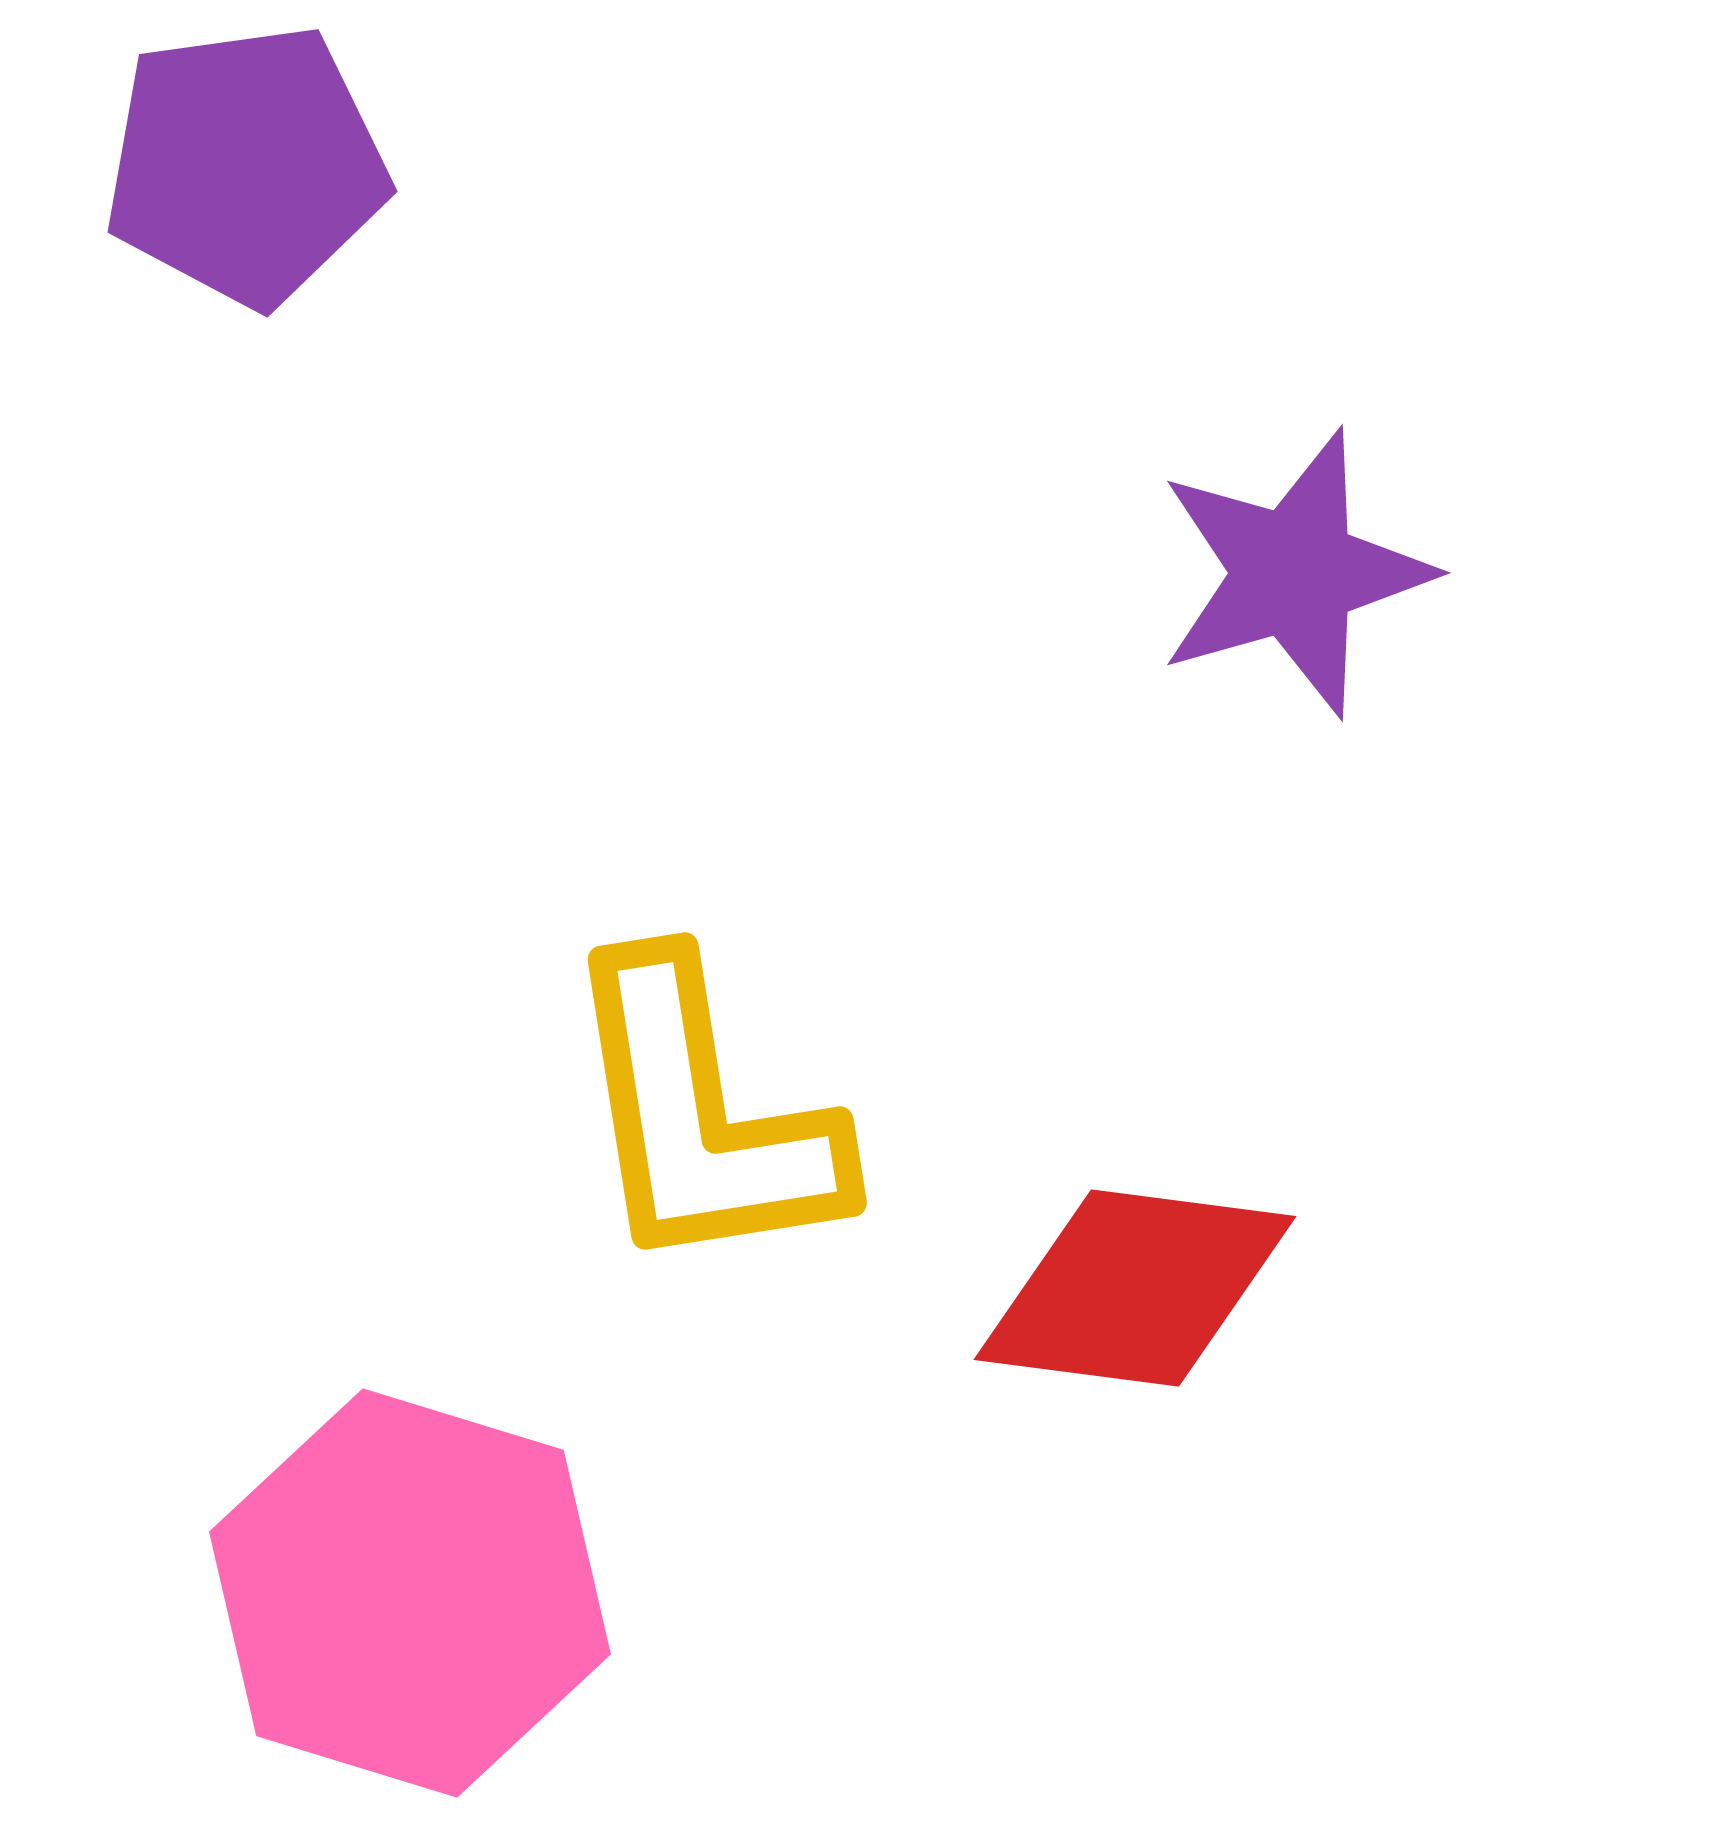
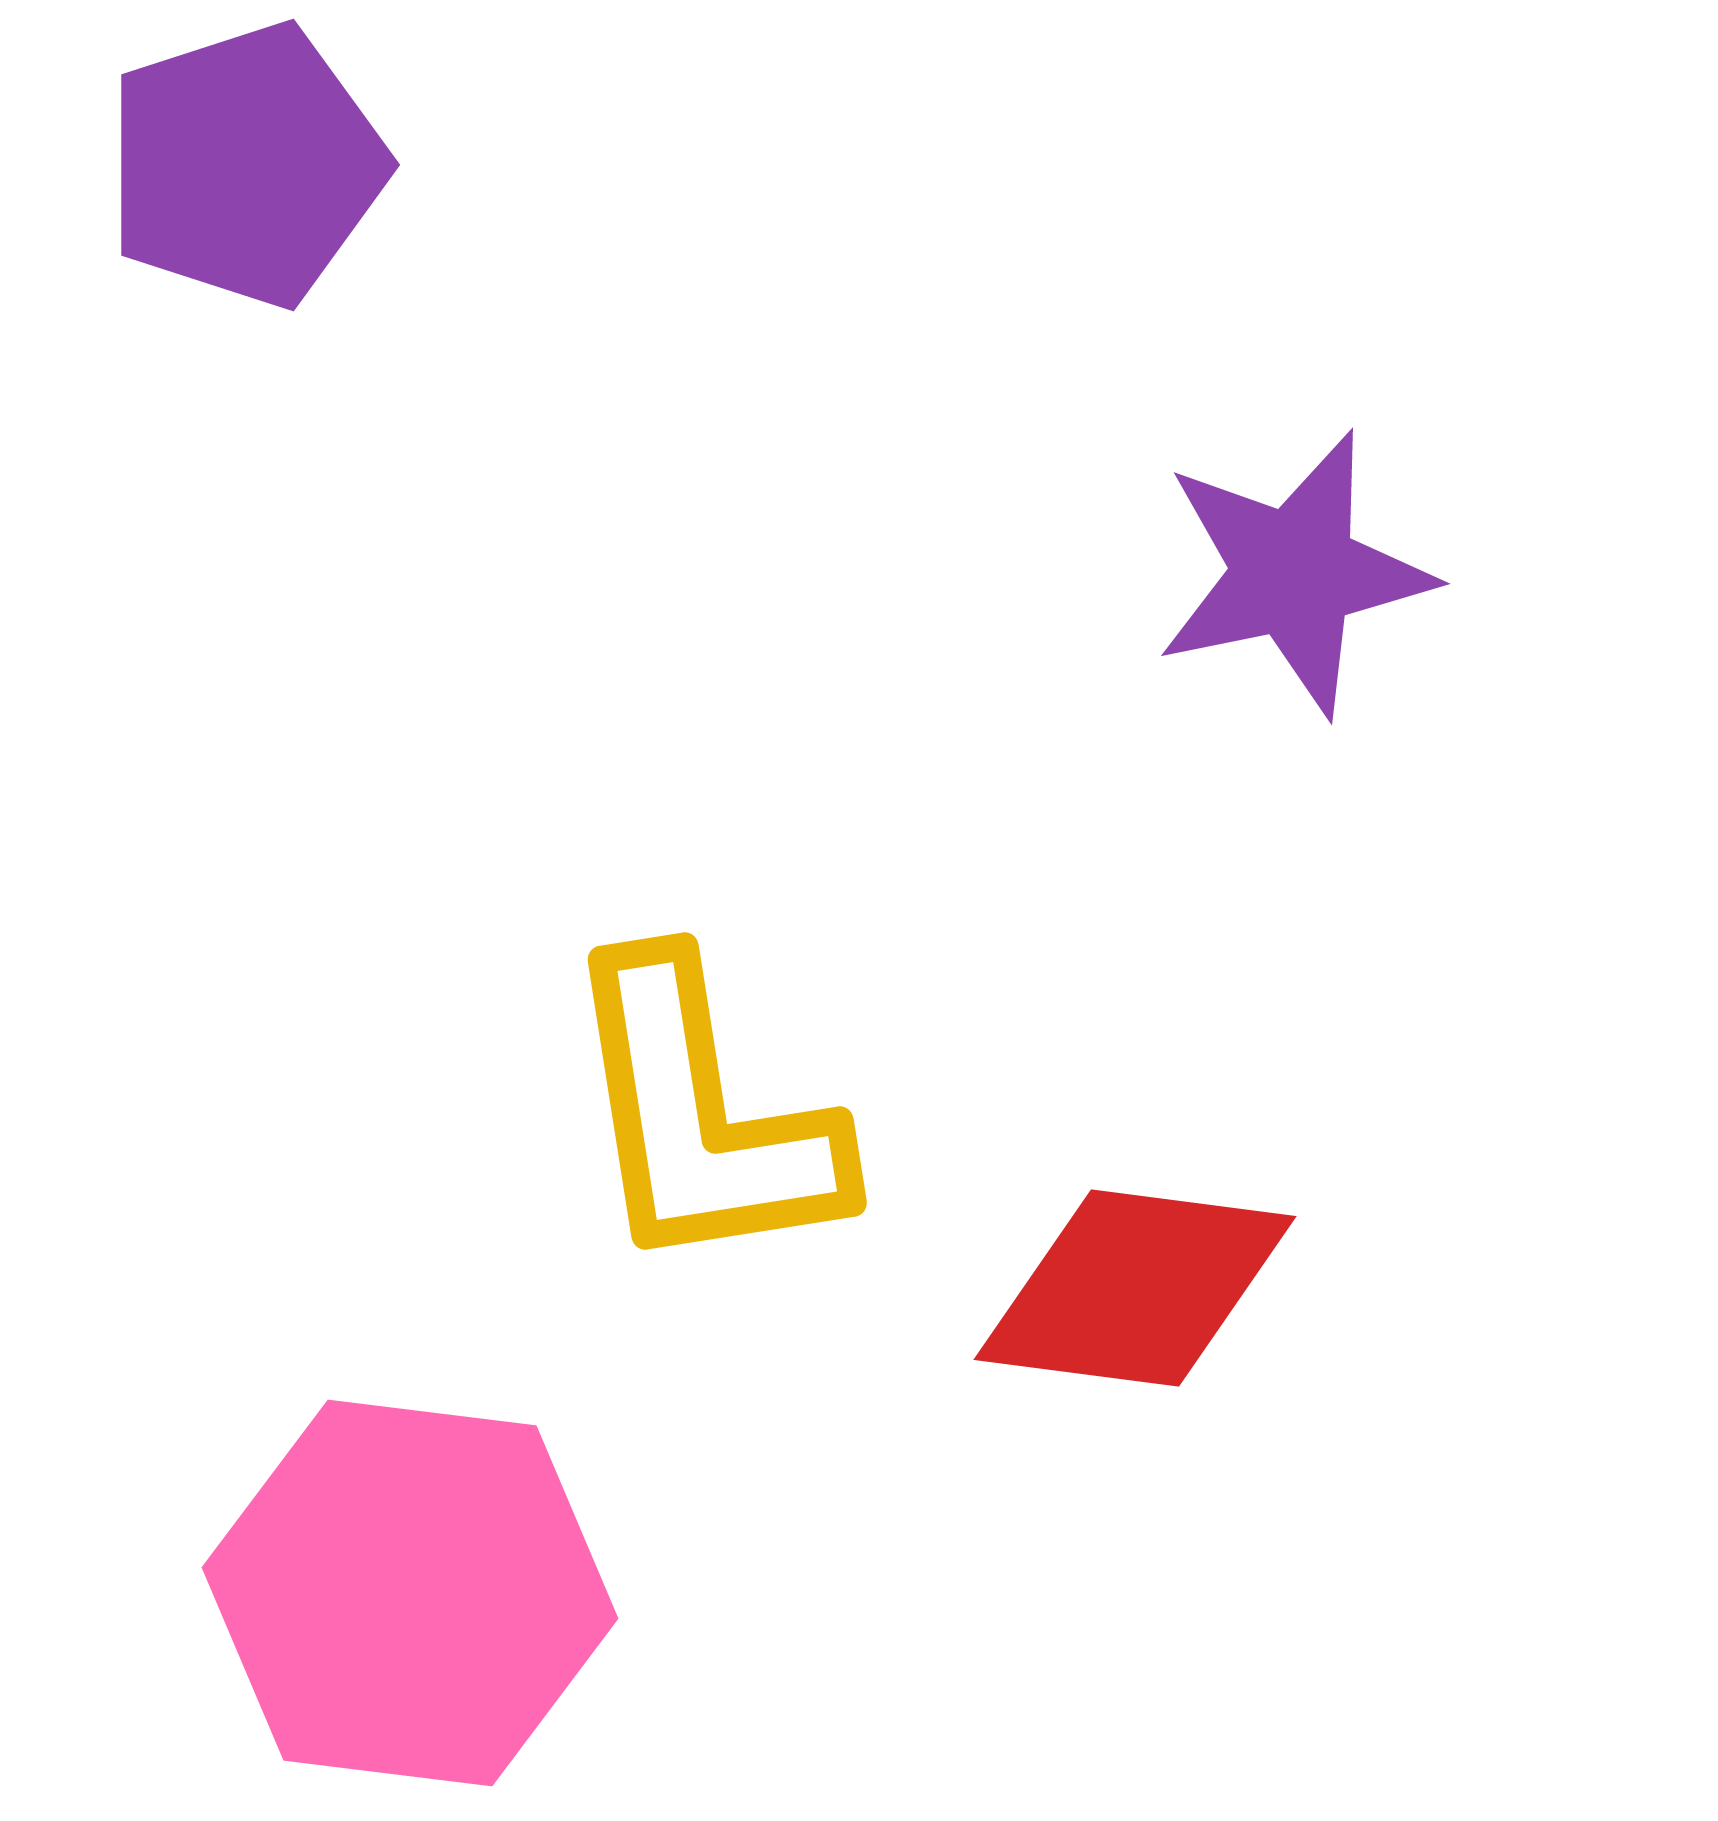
purple pentagon: rotated 10 degrees counterclockwise
purple star: rotated 4 degrees clockwise
pink hexagon: rotated 10 degrees counterclockwise
